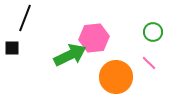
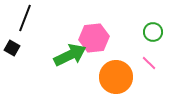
black square: rotated 28 degrees clockwise
